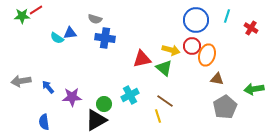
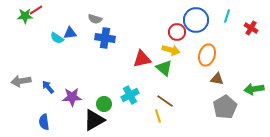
green star: moved 3 px right
red circle: moved 15 px left, 14 px up
black triangle: moved 2 px left
